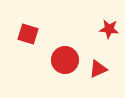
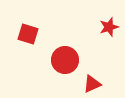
red star: moved 2 px up; rotated 24 degrees counterclockwise
red triangle: moved 6 px left, 15 px down
